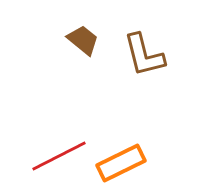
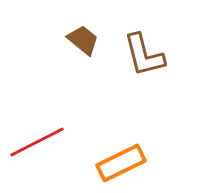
red line: moved 22 px left, 14 px up
